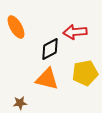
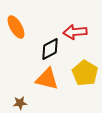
yellow pentagon: rotated 30 degrees counterclockwise
